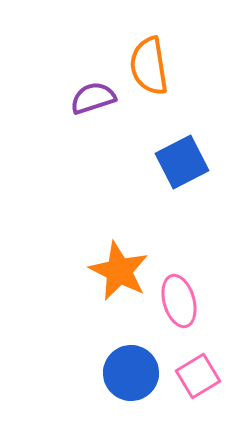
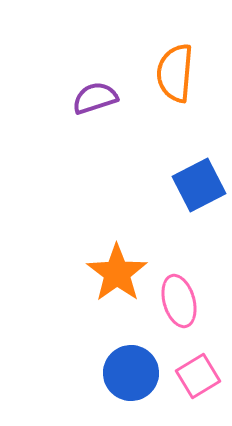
orange semicircle: moved 26 px right, 7 px down; rotated 14 degrees clockwise
purple semicircle: moved 2 px right
blue square: moved 17 px right, 23 px down
orange star: moved 2 px left, 2 px down; rotated 10 degrees clockwise
